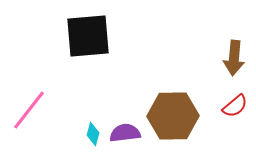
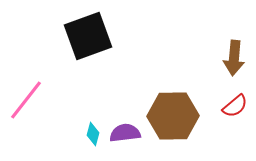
black square: rotated 15 degrees counterclockwise
pink line: moved 3 px left, 10 px up
